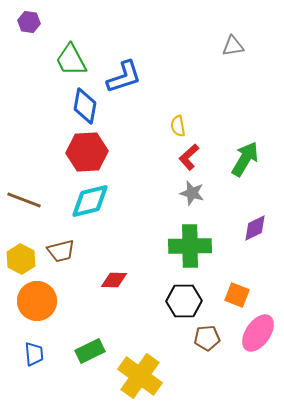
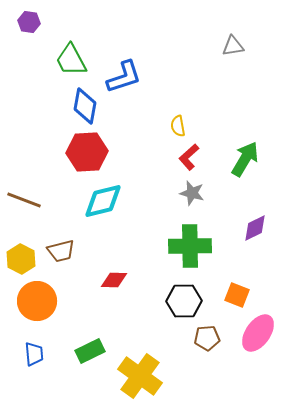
cyan diamond: moved 13 px right
